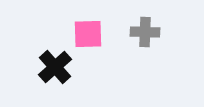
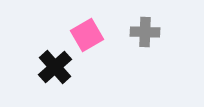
pink square: moved 1 px left, 1 px down; rotated 28 degrees counterclockwise
